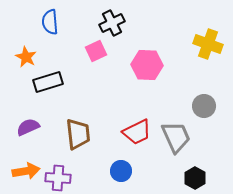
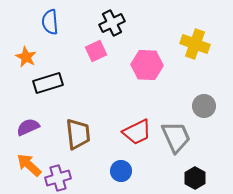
yellow cross: moved 13 px left
black rectangle: moved 1 px down
orange arrow: moved 3 px right, 6 px up; rotated 128 degrees counterclockwise
purple cross: rotated 20 degrees counterclockwise
